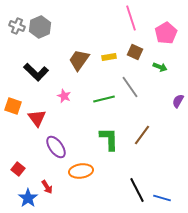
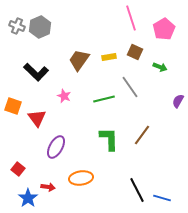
pink pentagon: moved 2 px left, 4 px up
purple ellipse: rotated 65 degrees clockwise
orange ellipse: moved 7 px down
red arrow: moved 1 px right; rotated 48 degrees counterclockwise
